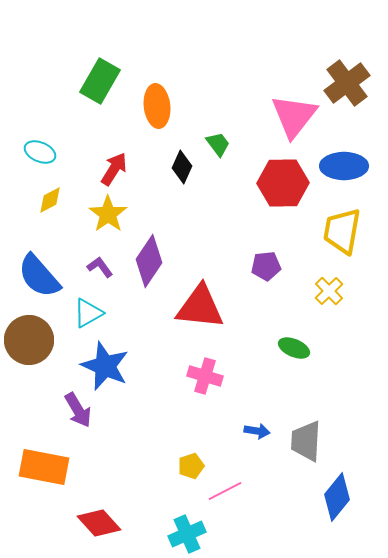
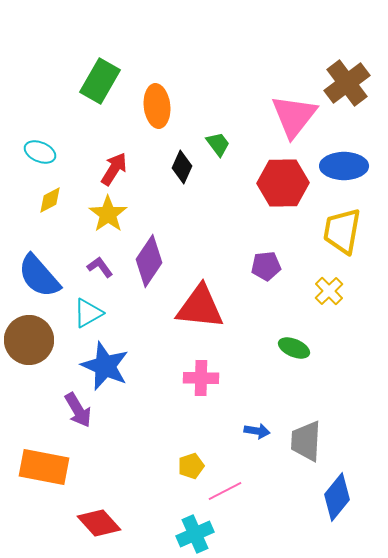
pink cross: moved 4 px left, 2 px down; rotated 16 degrees counterclockwise
cyan cross: moved 8 px right
